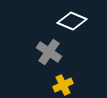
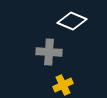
gray cross: rotated 30 degrees counterclockwise
